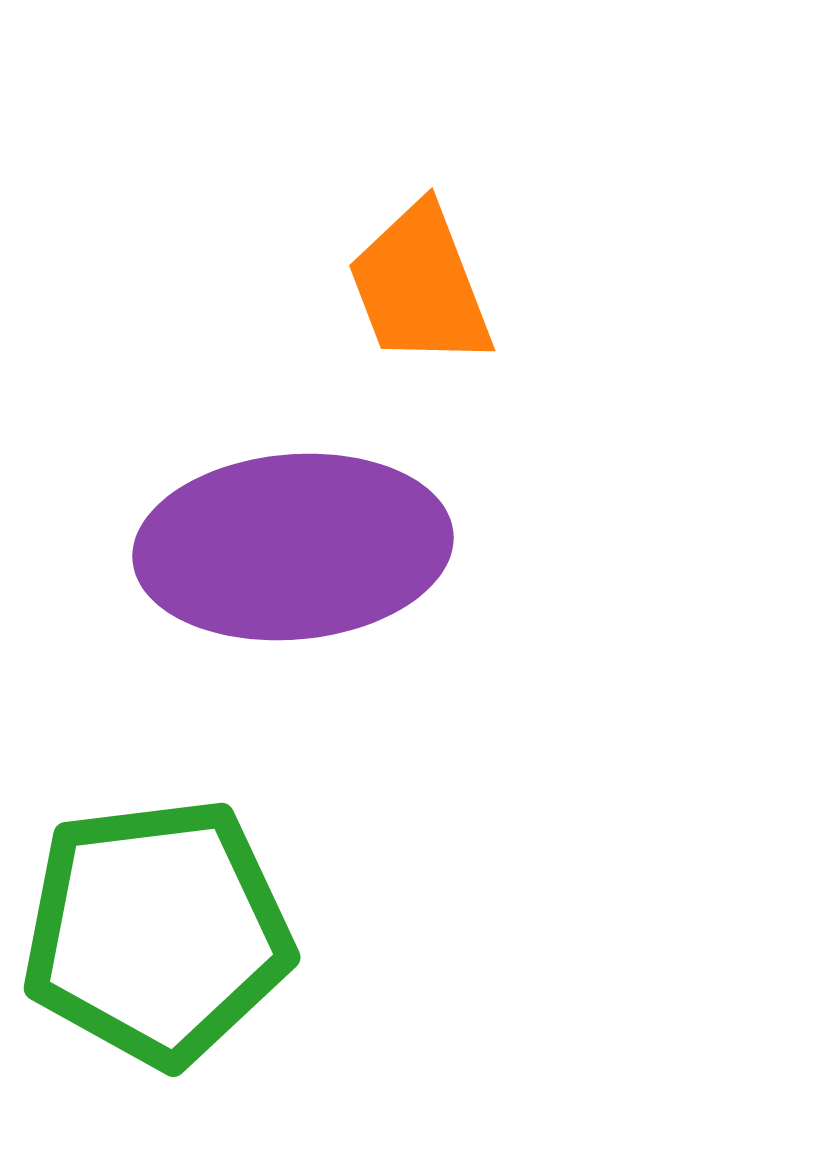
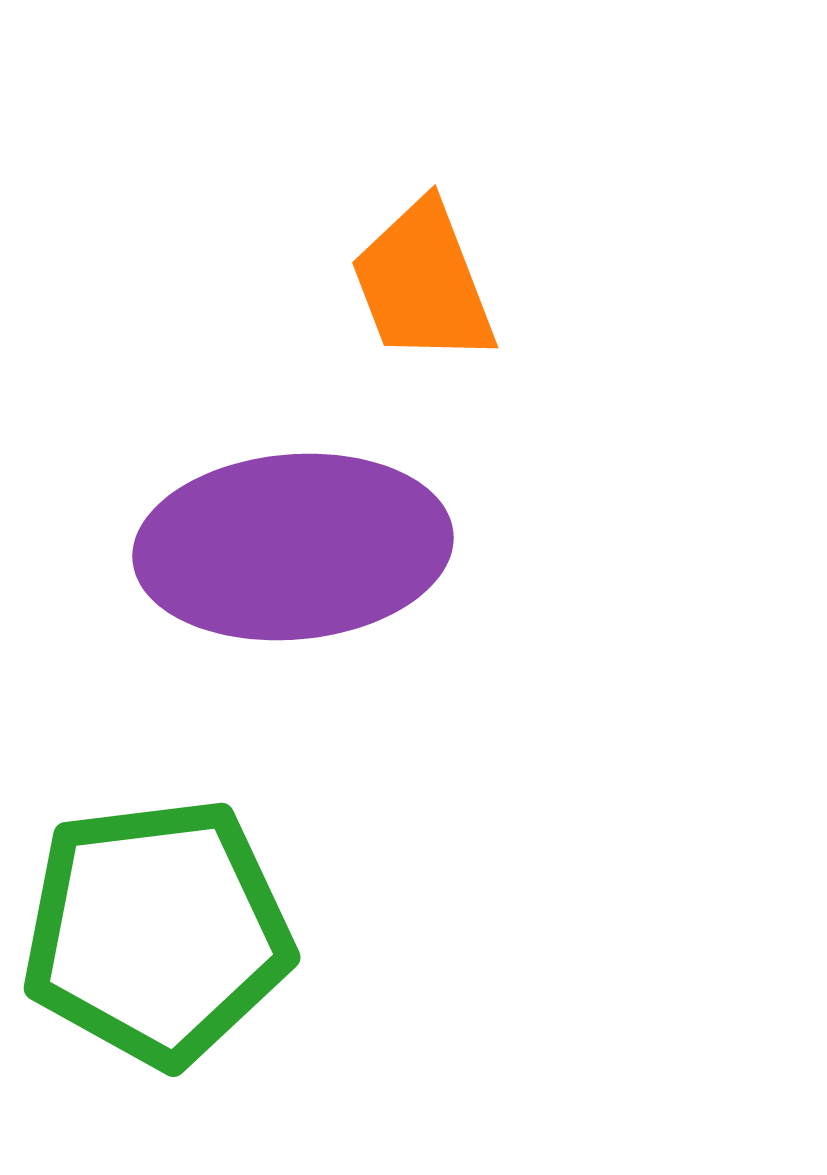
orange trapezoid: moved 3 px right, 3 px up
